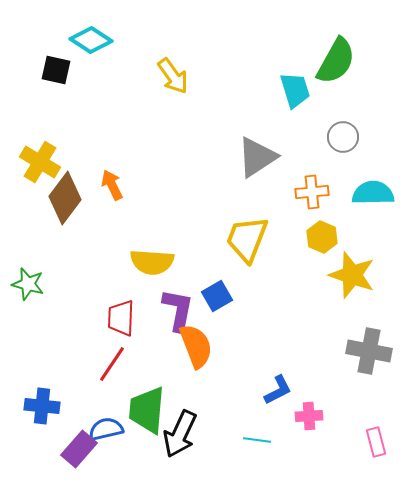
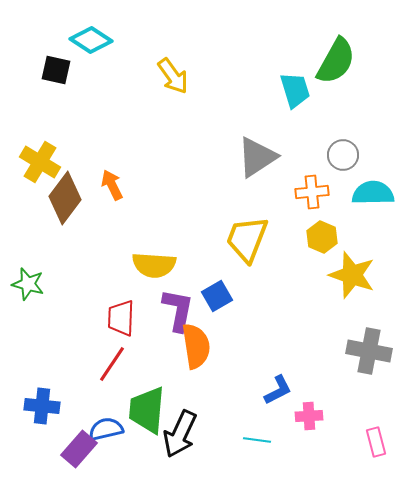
gray circle: moved 18 px down
yellow semicircle: moved 2 px right, 3 px down
orange semicircle: rotated 12 degrees clockwise
